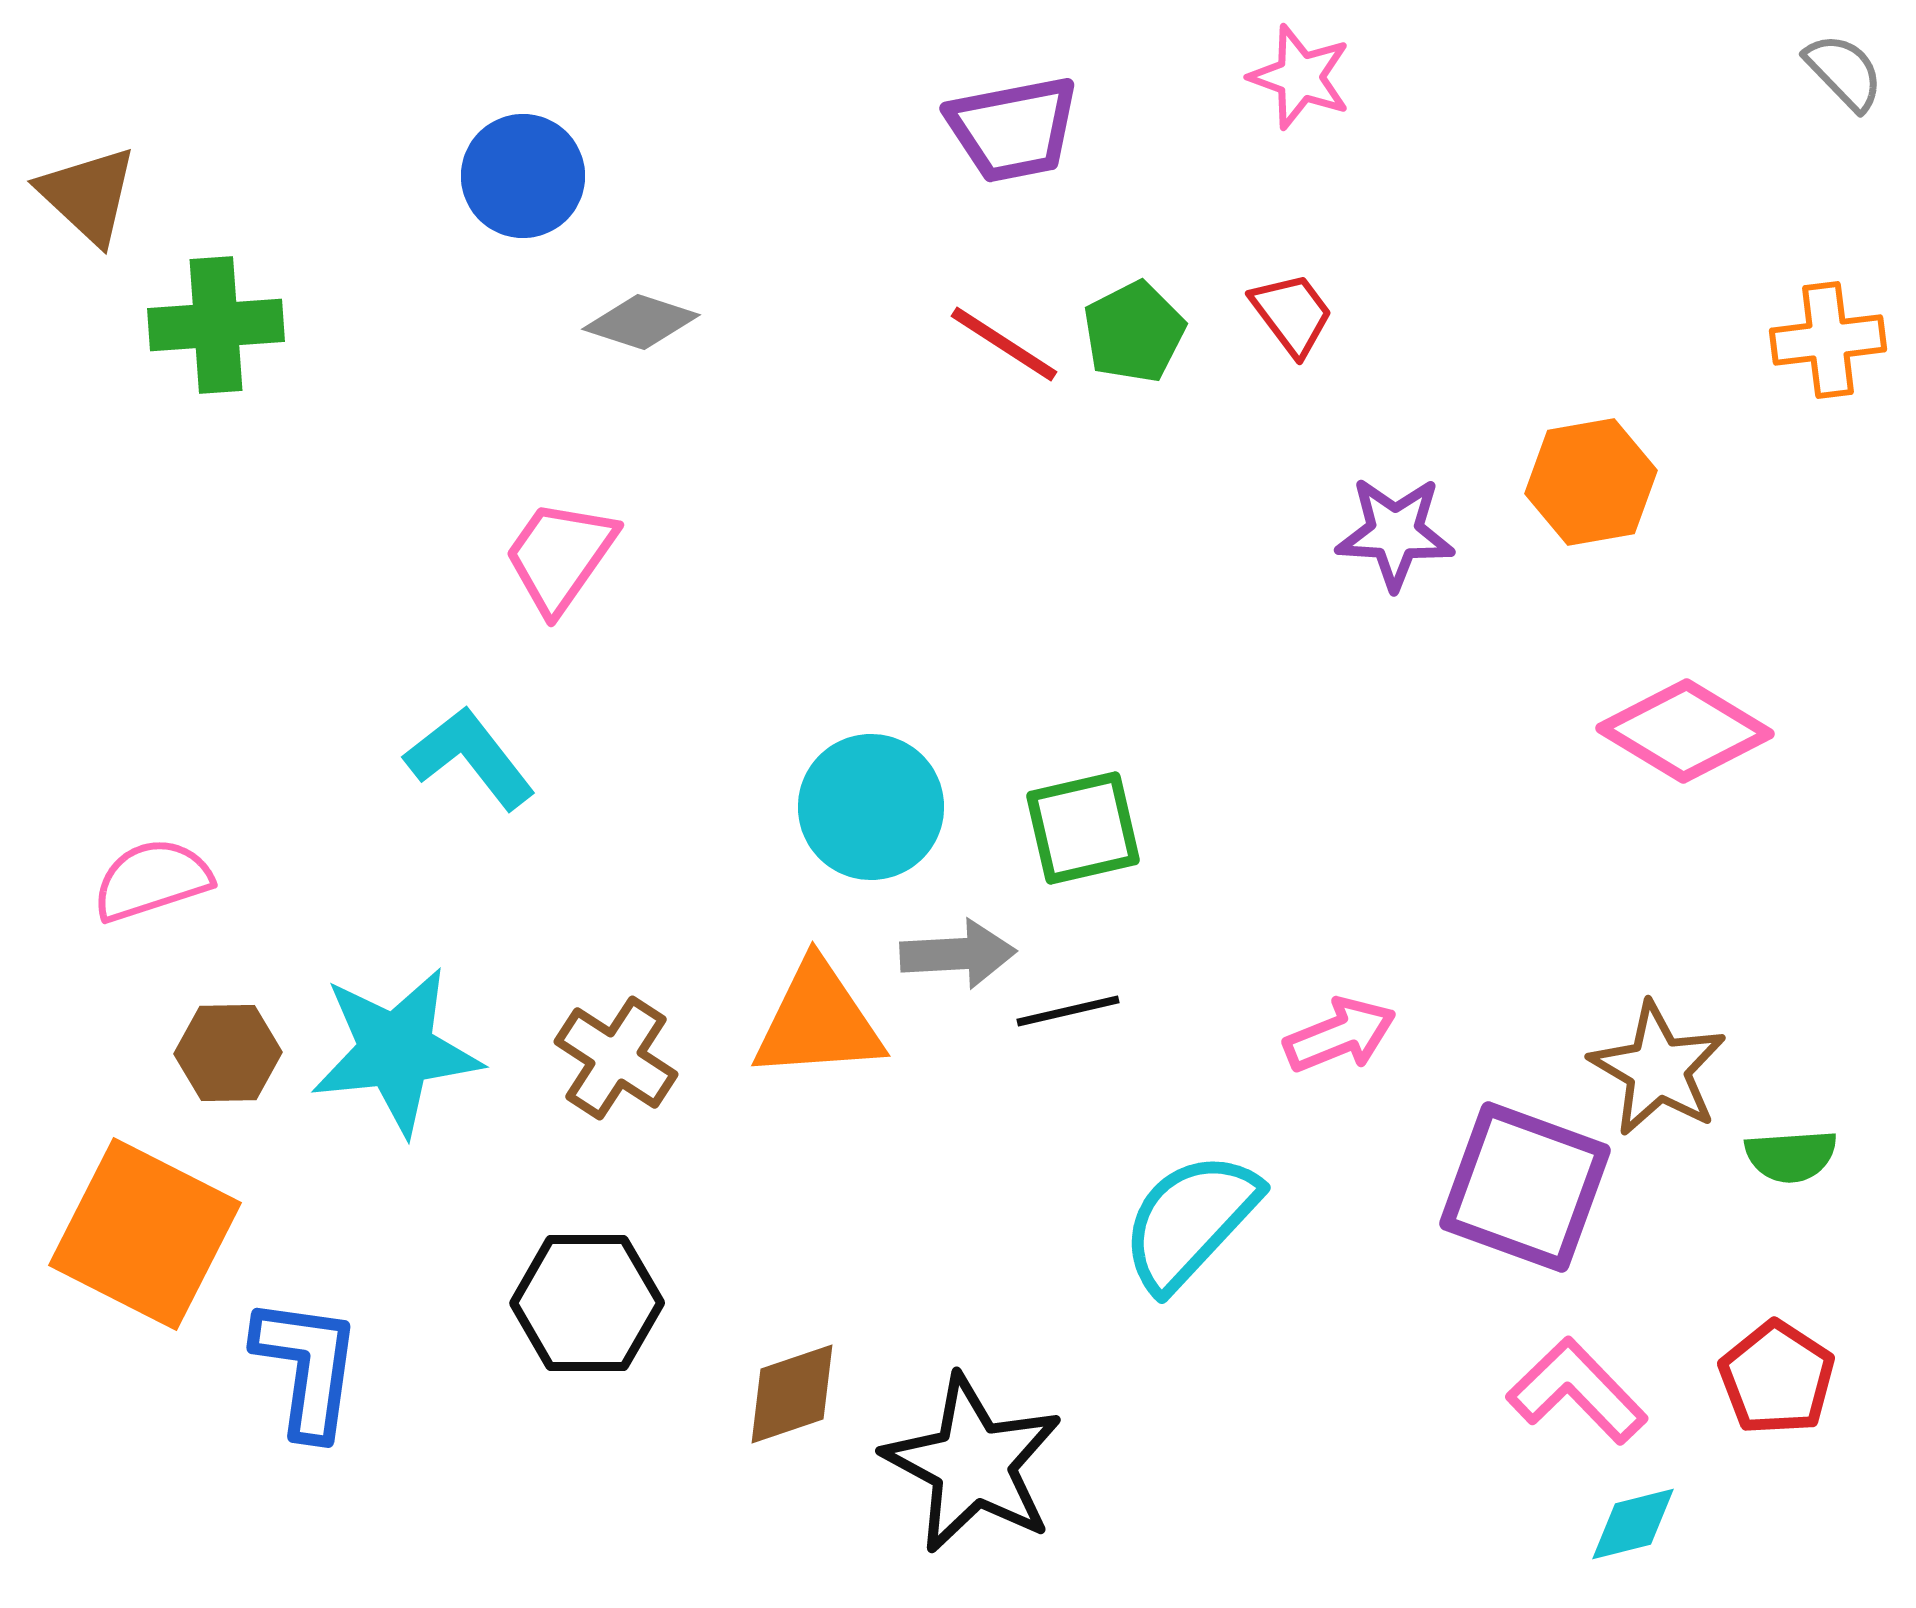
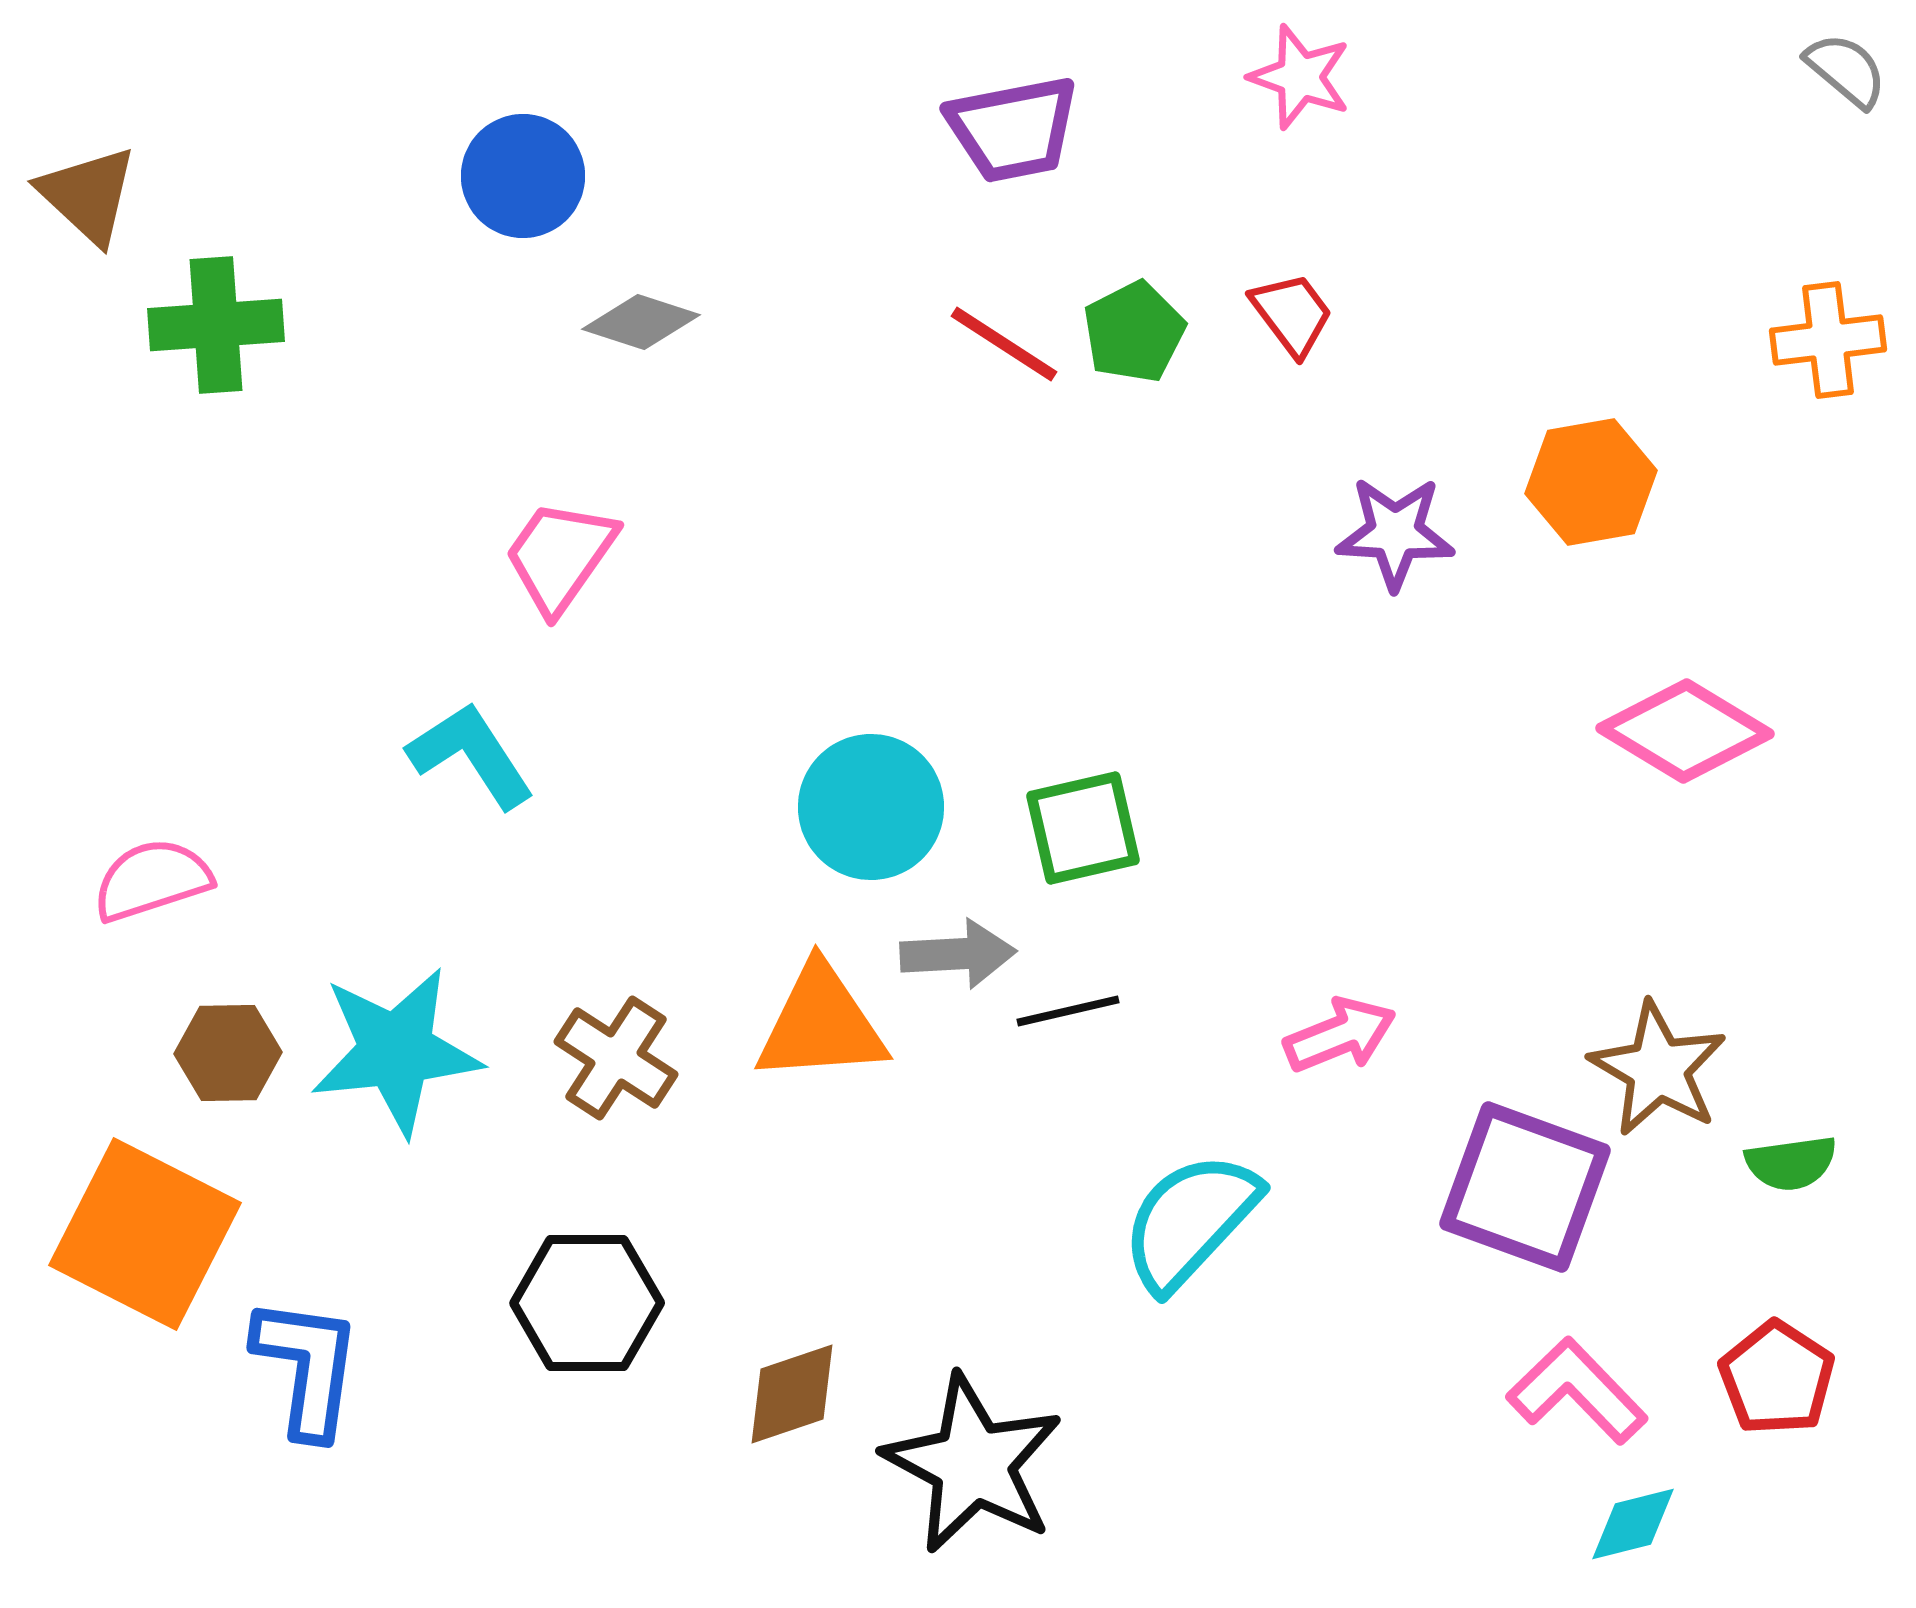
gray semicircle: moved 2 px right, 2 px up; rotated 6 degrees counterclockwise
cyan L-shape: moved 1 px right, 3 px up; rotated 5 degrees clockwise
orange triangle: moved 3 px right, 3 px down
green semicircle: moved 7 px down; rotated 4 degrees counterclockwise
